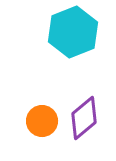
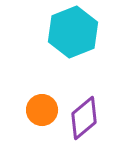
orange circle: moved 11 px up
